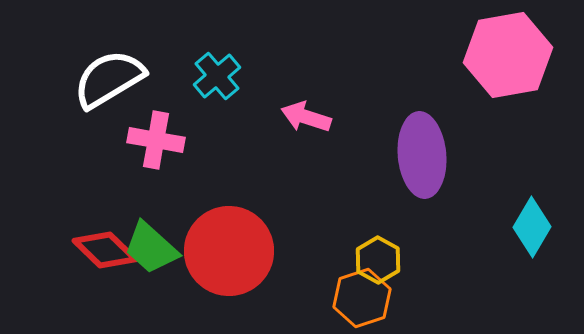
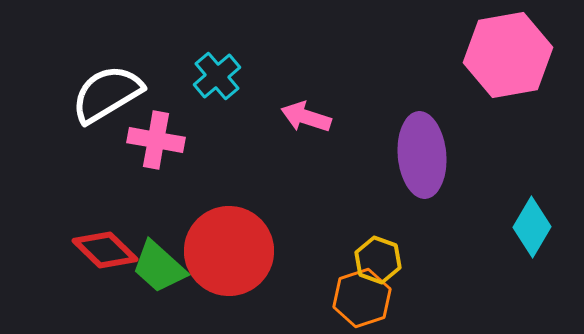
white semicircle: moved 2 px left, 15 px down
green trapezoid: moved 8 px right, 19 px down
yellow hexagon: rotated 9 degrees counterclockwise
